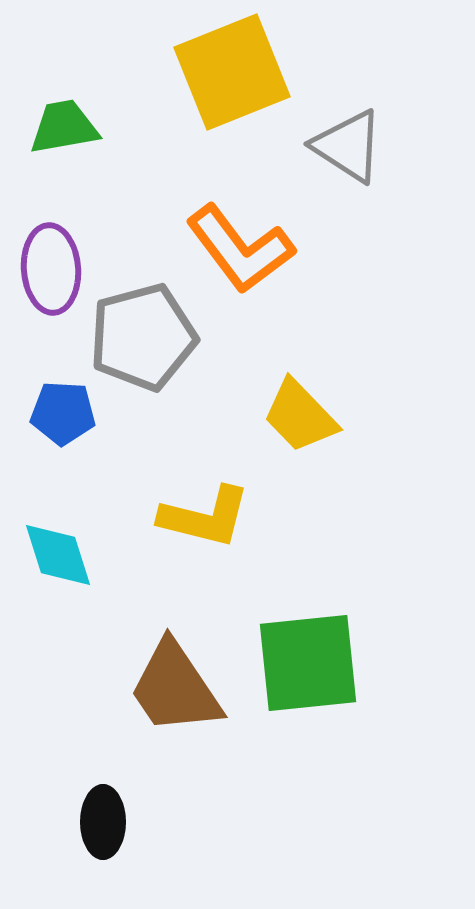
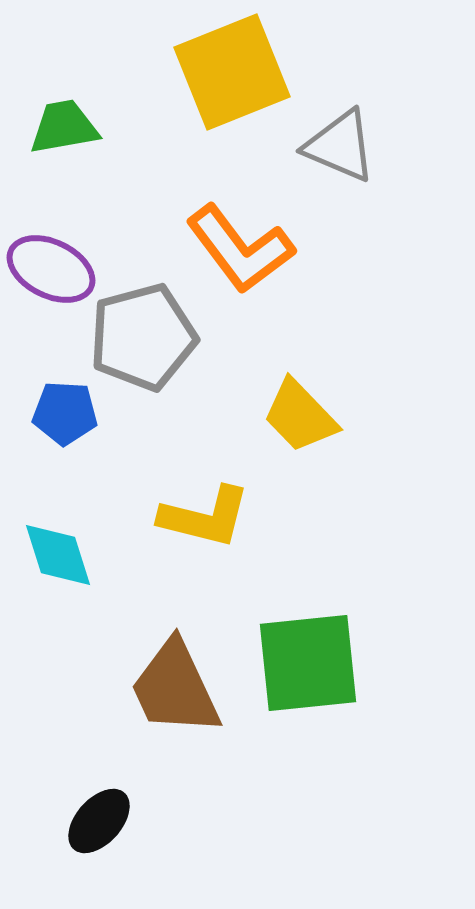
gray triangle: moved 8 px left; rotated 10 degrees counterclockwise
purple ellipse: rotated 60 degrees counterclockwise
blue pentagon: moved 2 px right
brown trapezoid: rotated 9 degrees clockwise
black ellipse: moved 4 px left, 1 px up; rotated 42 degrees clockwise
